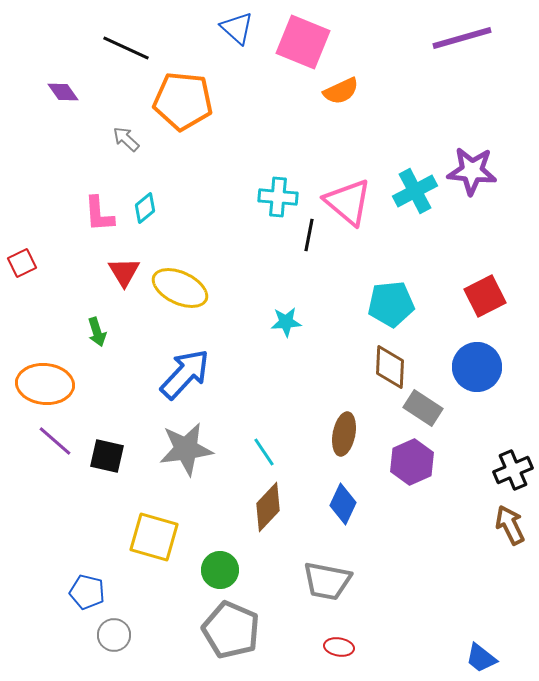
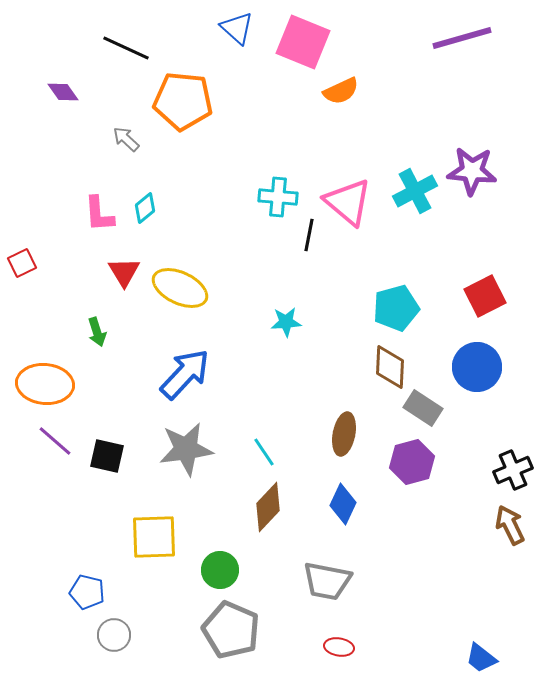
cyan pentagon at (391, 304): moved 5 px right, 4 px down; rotated 9 degrees counterclockwise
purple hexagon at (412, 462): rotated 9 degrees clockwise
yellow square at (154, 537): rotated 18 degrees counterclockwise
